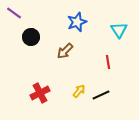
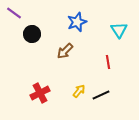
black circle: moved 1 px right, 3 px up
